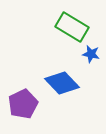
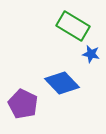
green rectangle: moved 1 px right, 1 px up
purple pentagon: rotated 20 degrees counterclockwise
